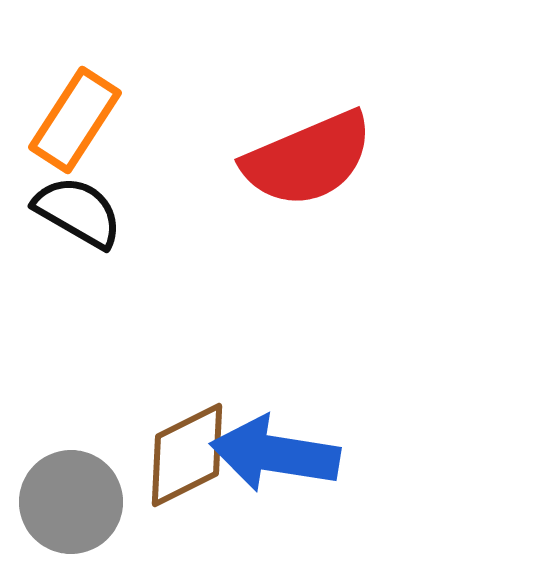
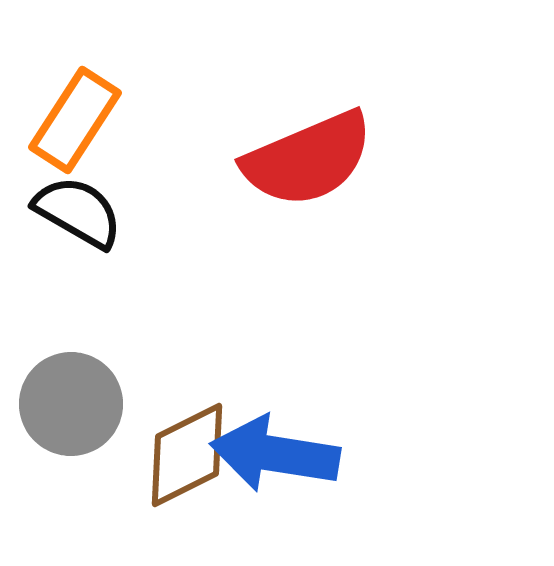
gray circle: moved 98 px up
